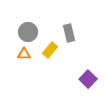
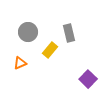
orange triangle: moved 4 px left, 9 px down; rotated 24 degrees counterclockwise
